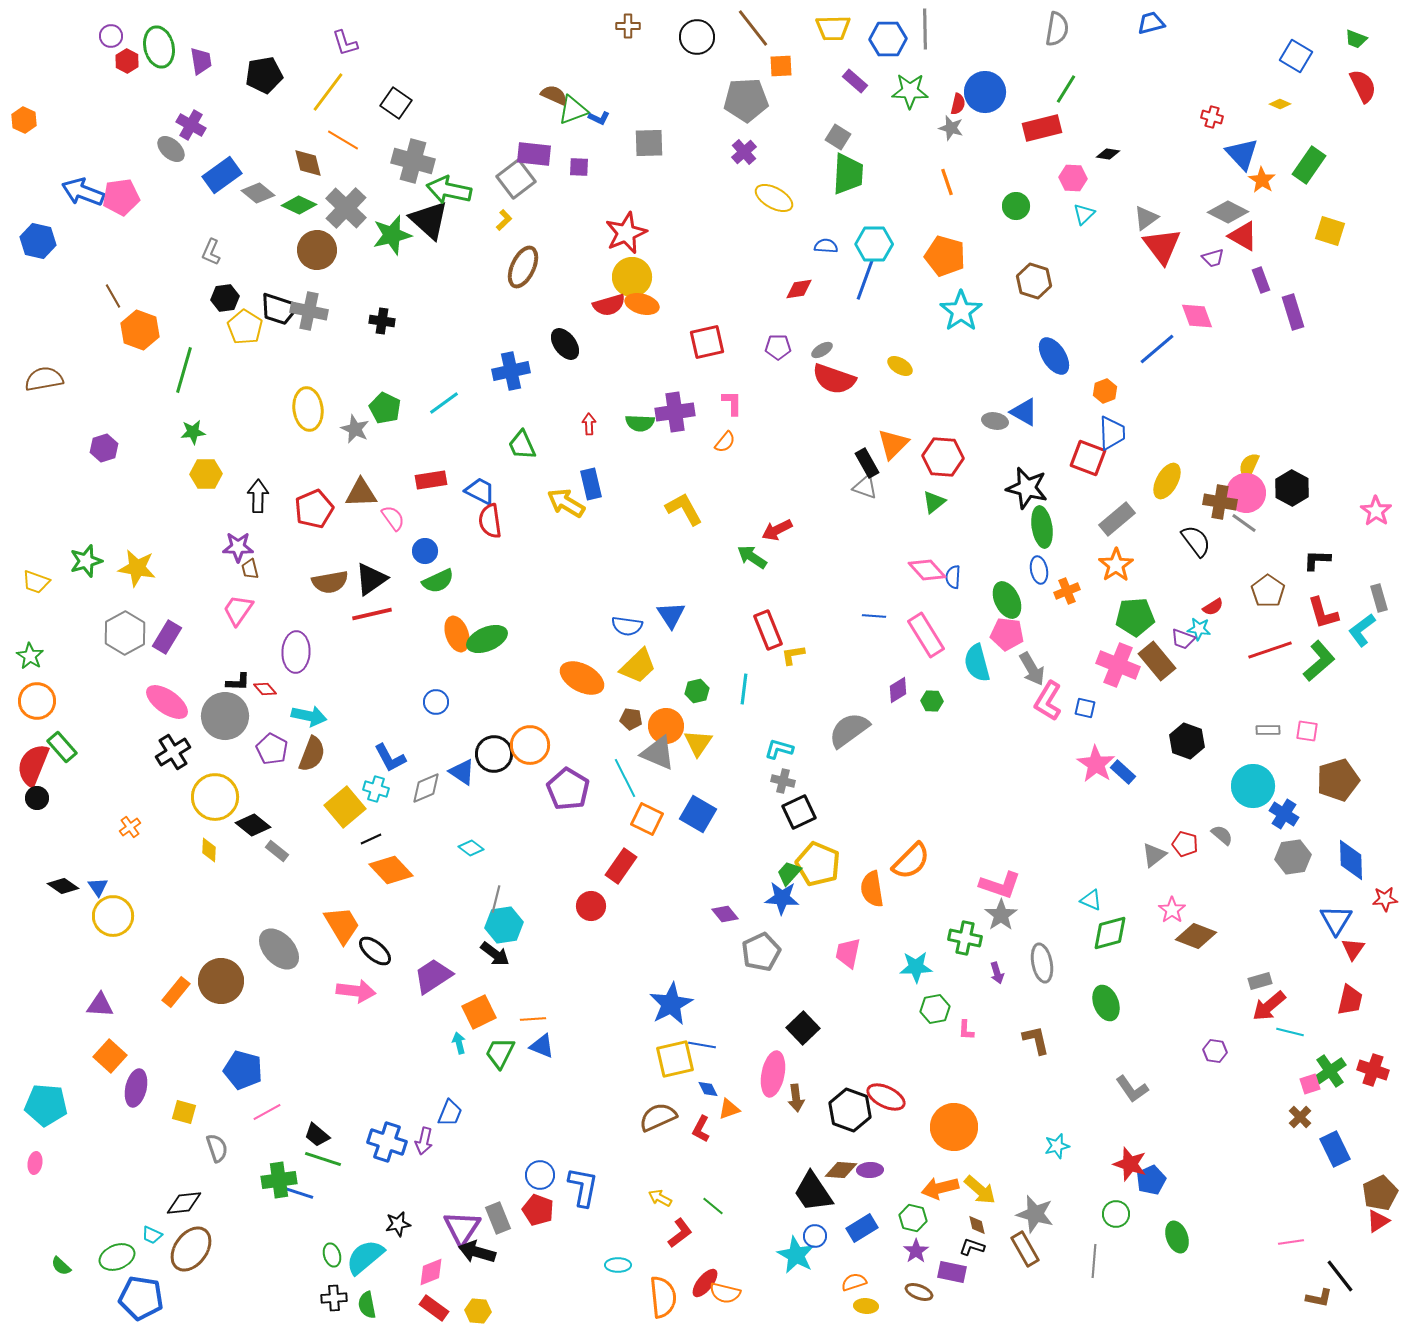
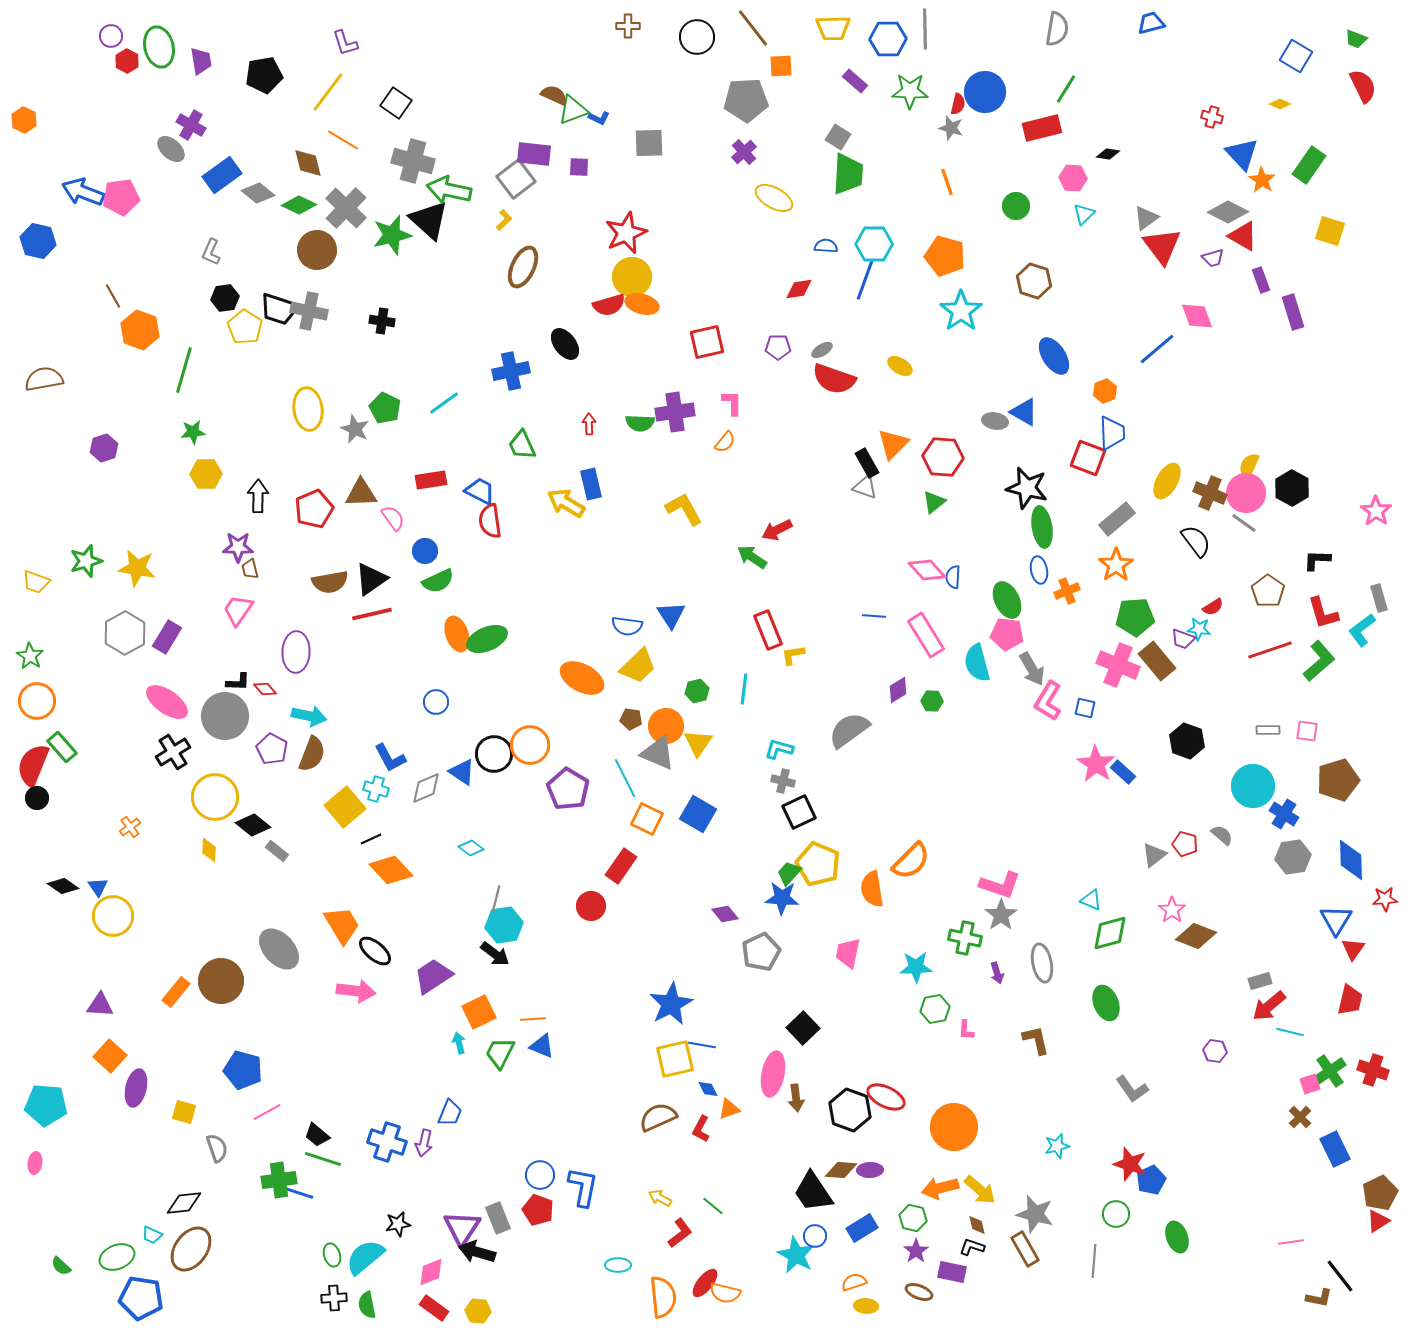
brown cross at (1220, 502): moved 10 px left, 9 px up; rotated 12 degrees clockwise
purple arrow at (424, 1141): moved 2 px down
